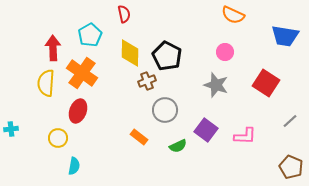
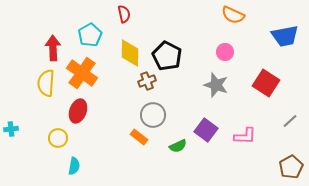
blue trapezoid: rotated 20 degrees counterclockwise
gray circle: moved 12 px left, 5 px down
brown pentagon: rotated 20 degrees clockwise
